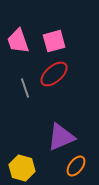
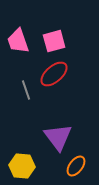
gray line: moved 1 px right, 2 px down
purple triangle: moved 3 px left; rotated 44 degrees counterclockwise
yellow hexagon: moved 2 px up; rotated 10 degrees counterclockwise
